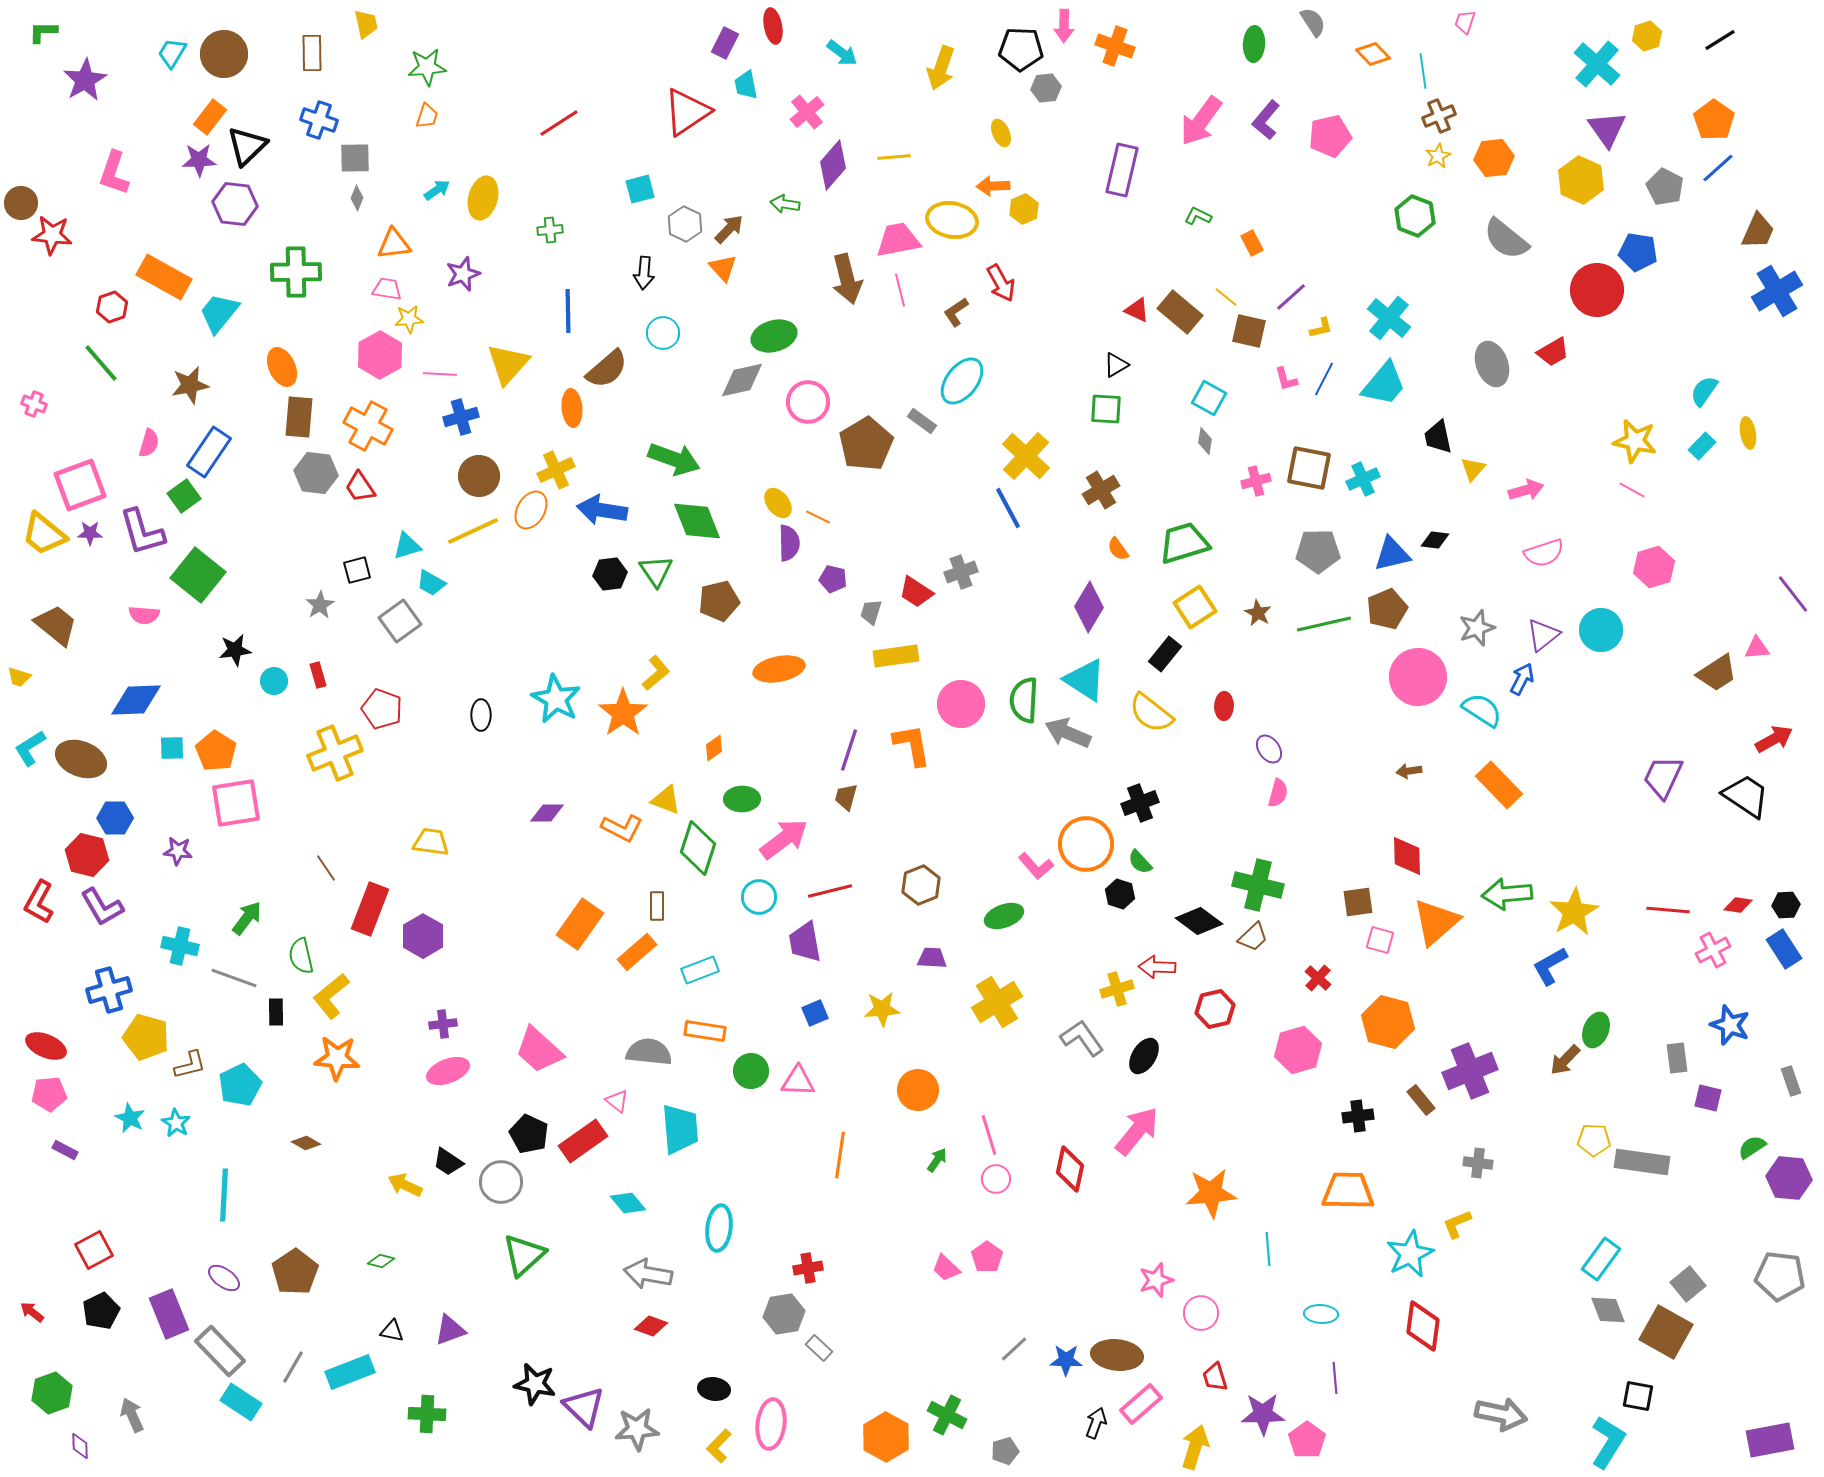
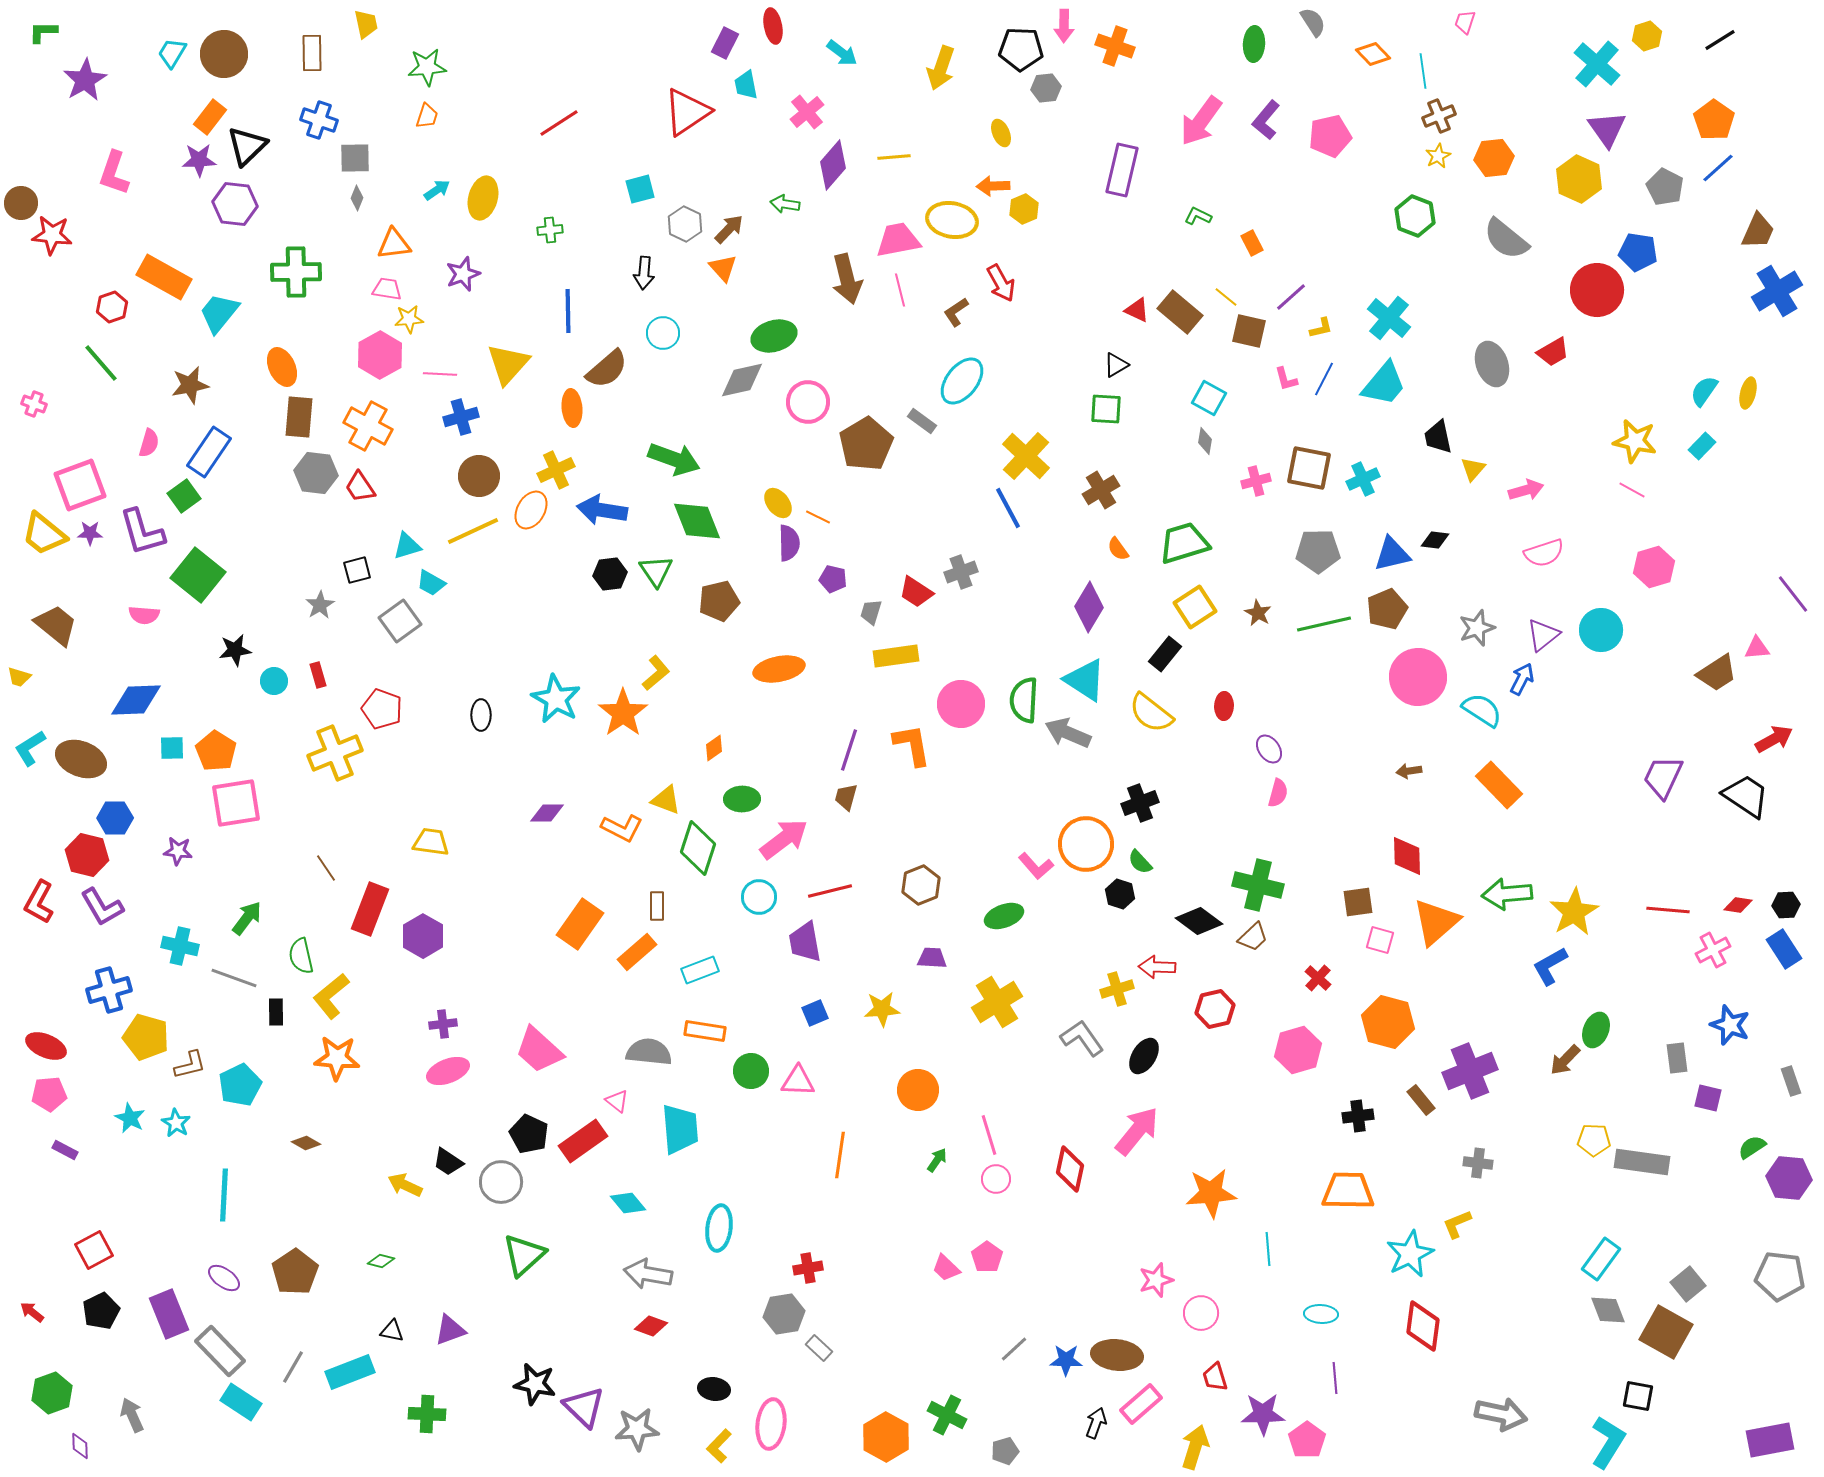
yellow hexagon at (1581, 180): moved 2 px left, 1 px up
yellow ellipse at (1748, 433): moved 40 px up; rotated 24 degrees clockwise
